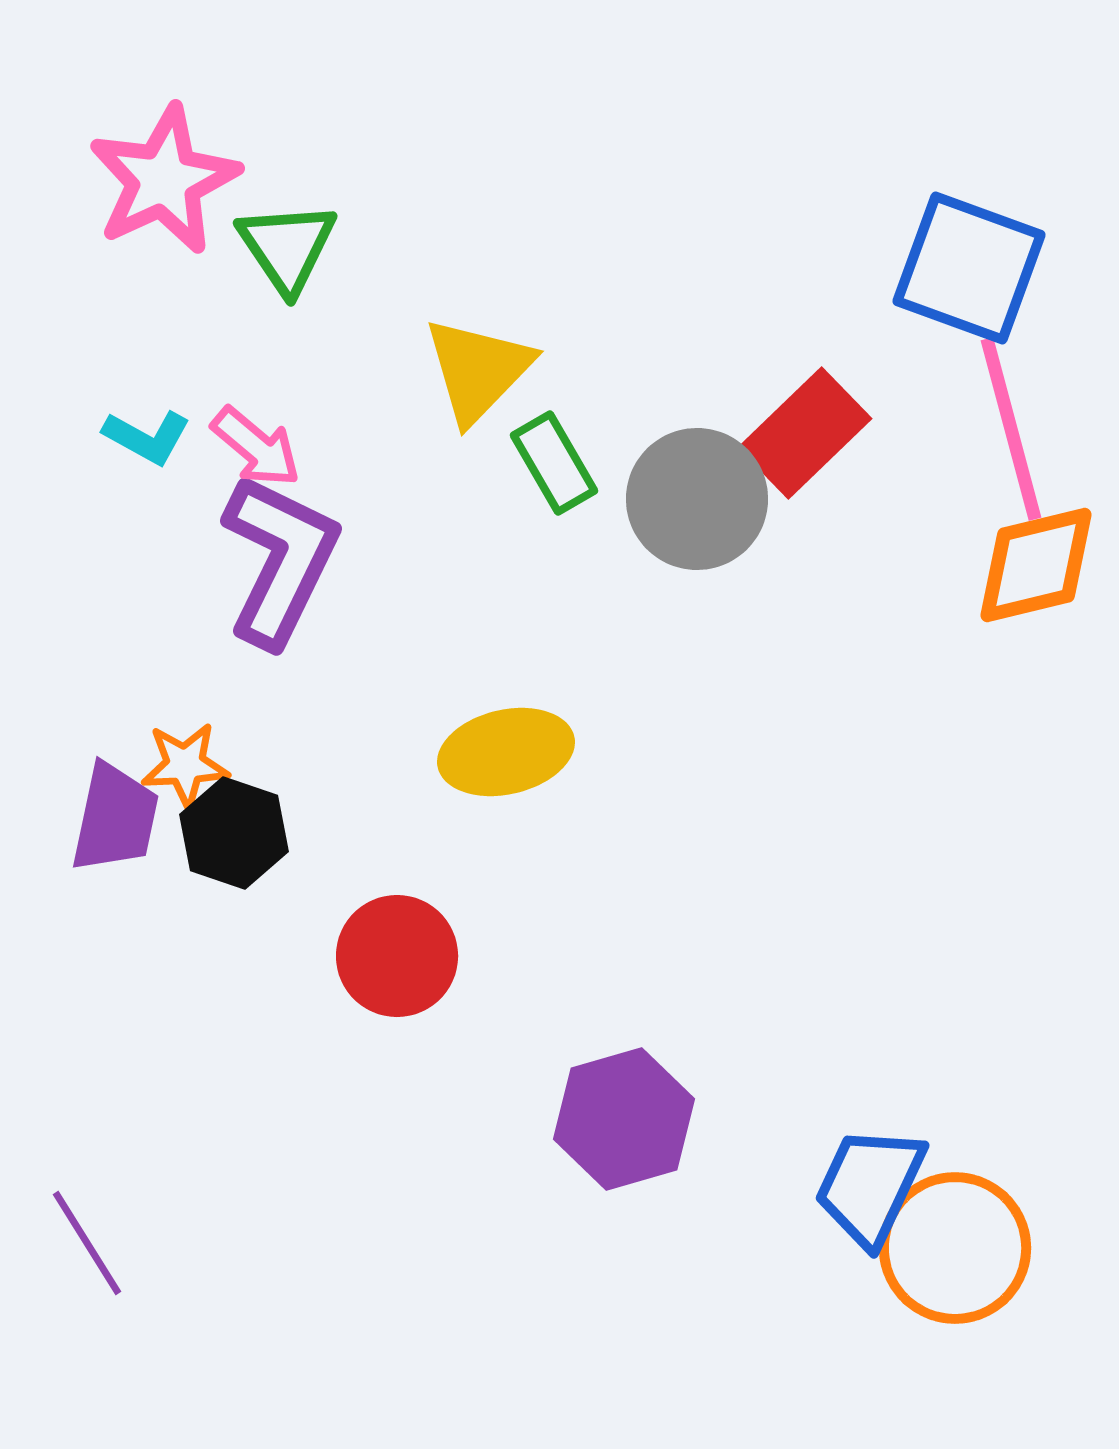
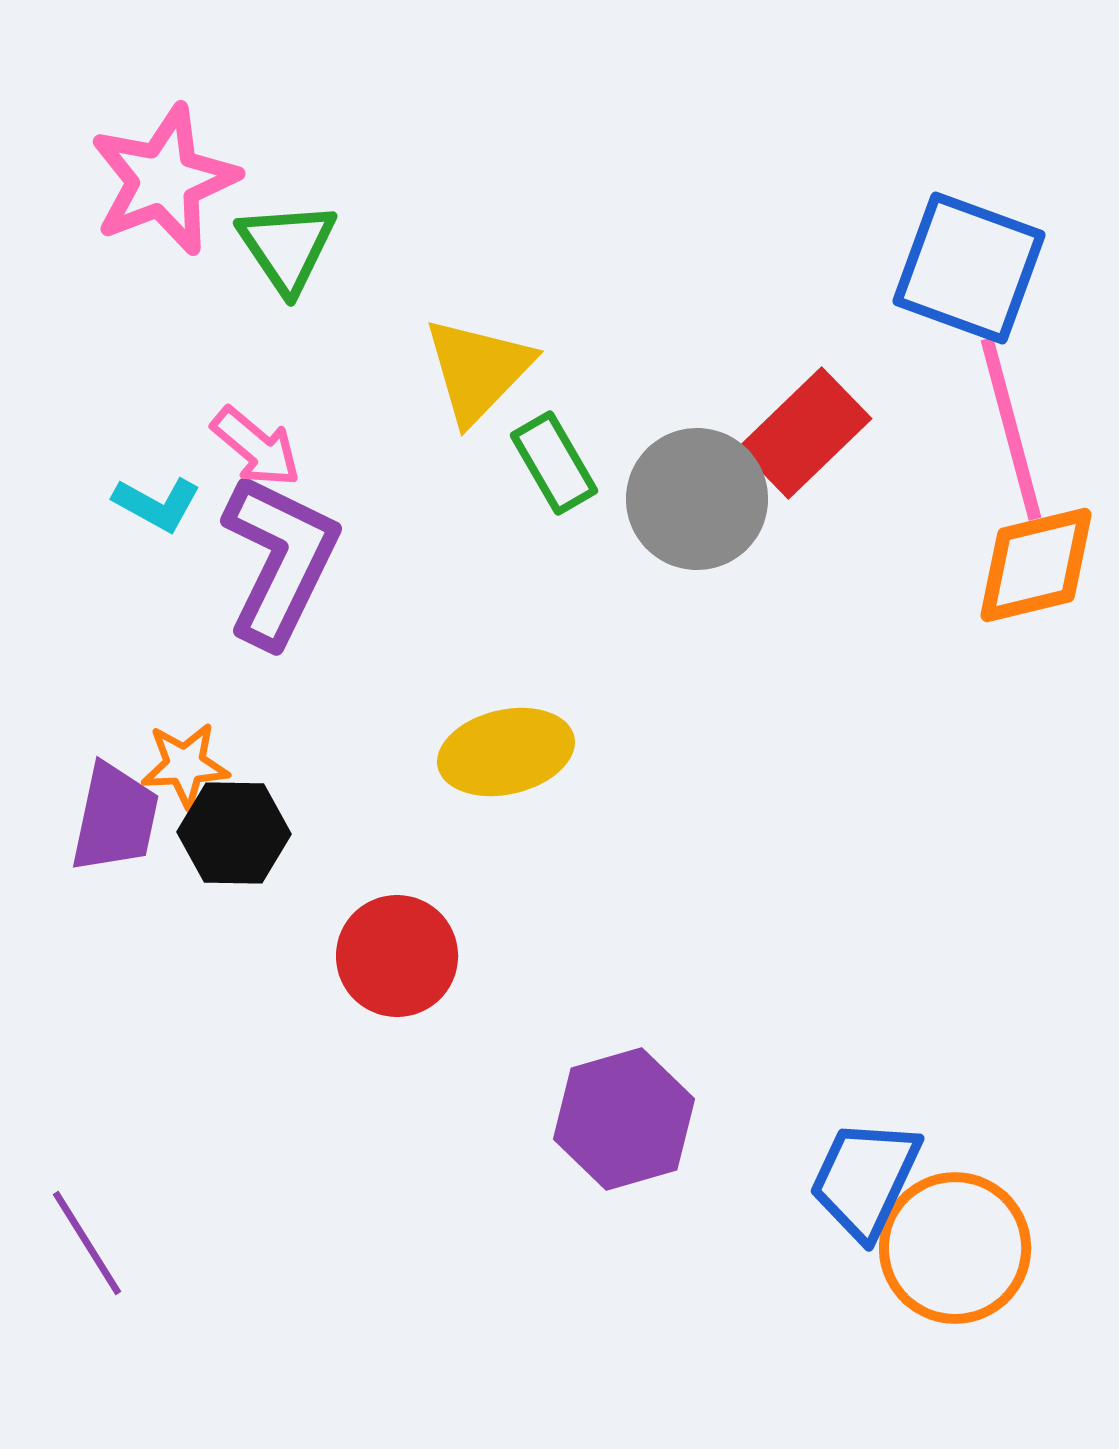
pink star: rotated 4 degrees clockwise
cyan L-shape: moved 10 px right, 67 px down
black hexagon: rotated 18 degrees counterclockwise
blue trapezoid: moved 5 px left, 7 px up
